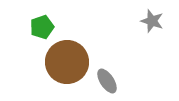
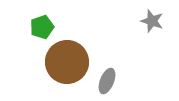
gray ellipse: rotated 55 degrees clockwise
